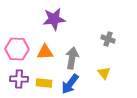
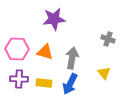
orange triangle: rotated 18 degrees clockwise
blue arrow: rotated 10 degrees counterclockwise
